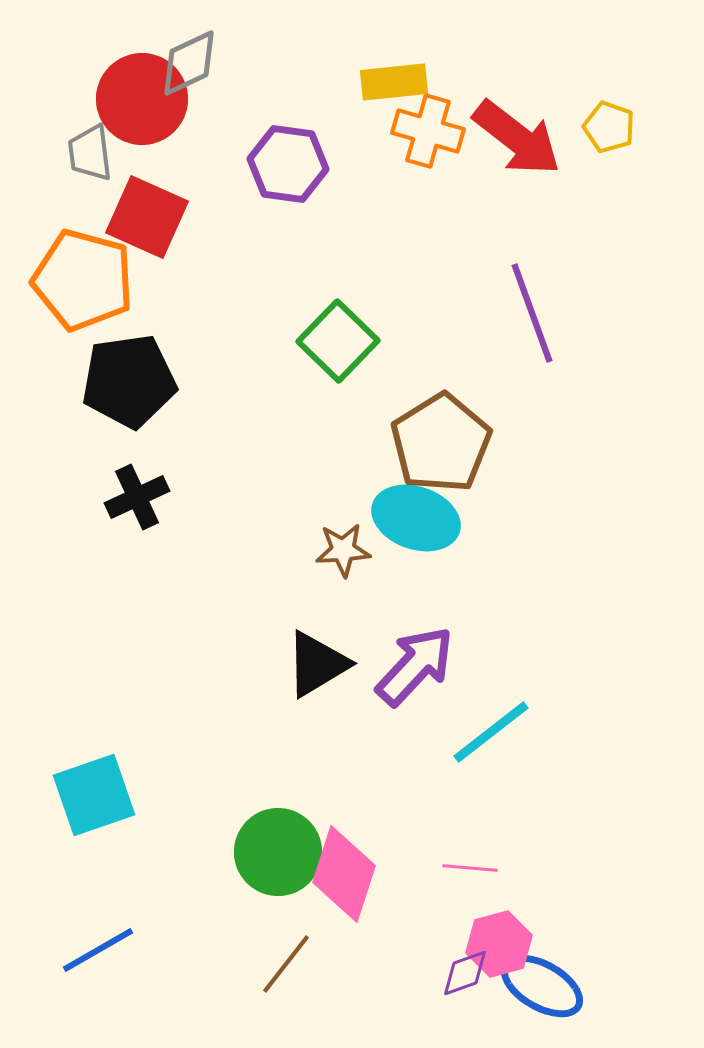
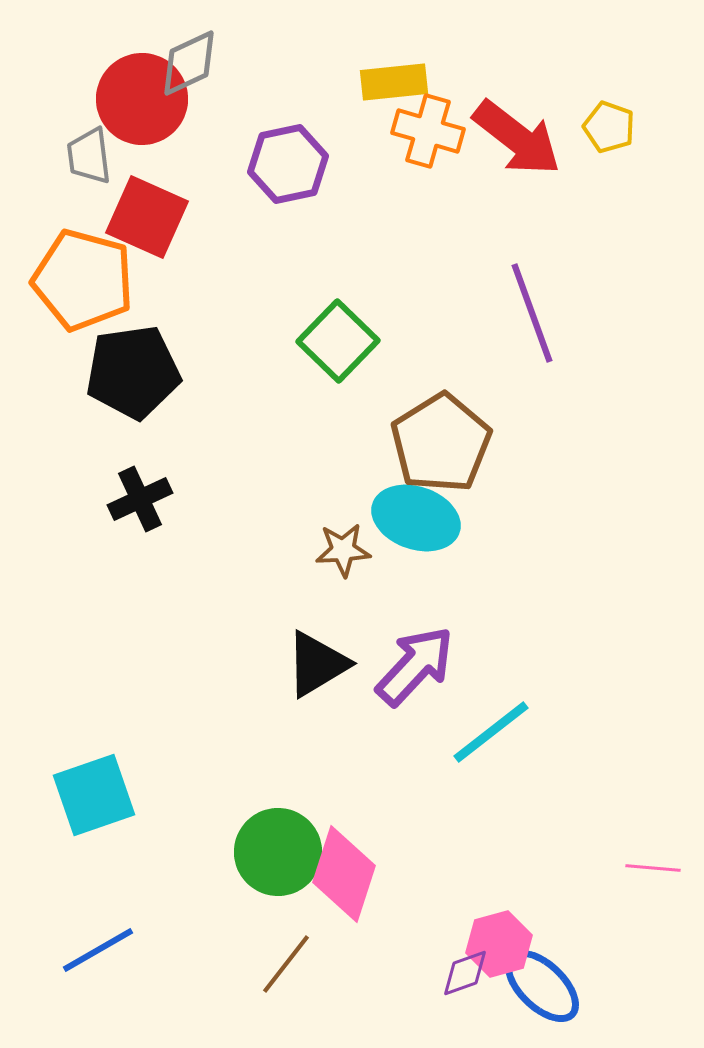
gray trapezoid: moved 1 px left, 3 px down
purple hexagon: rotated 20 degrees counterclockwise
black pentagon: moved 4 px right, 9 px up
black cross: moved 3 px right, 2 px down
pink line: moved 183 px right
blue ellipse: rotated 14 degrees clockwise
